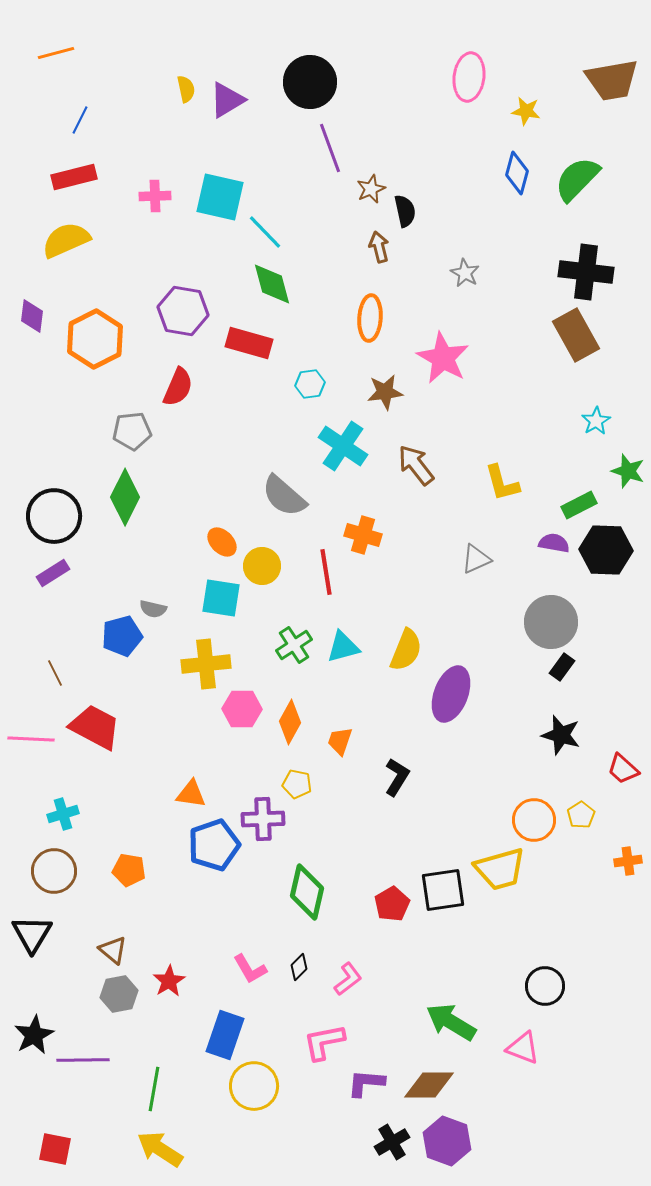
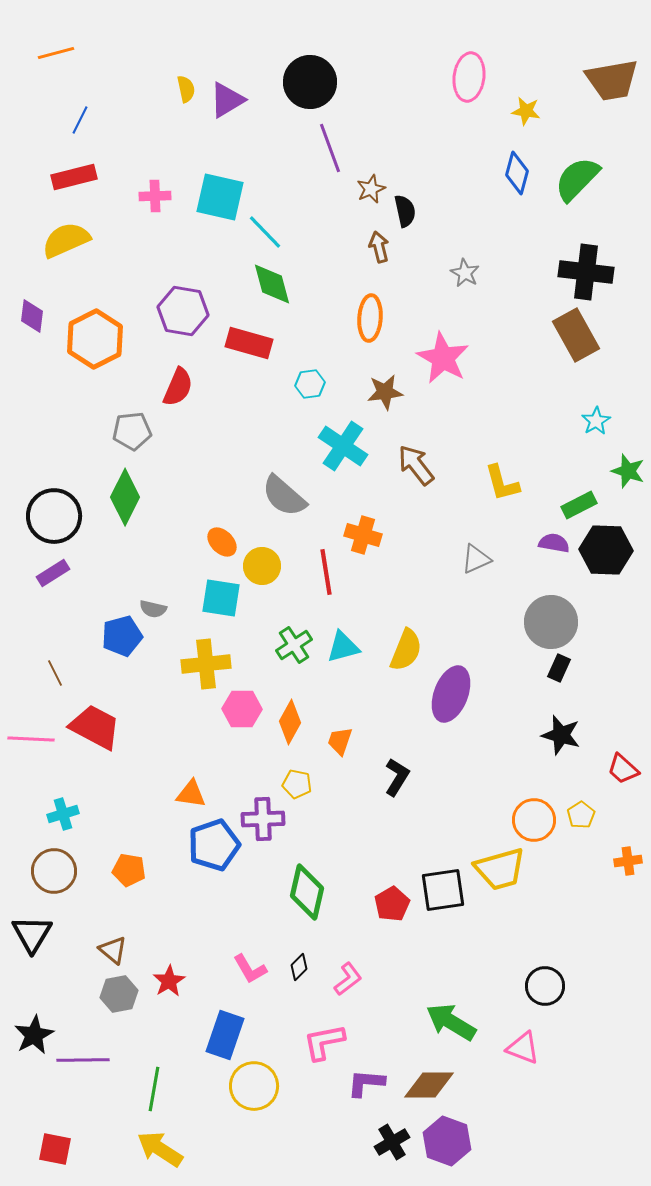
black rectangle at (562, 667): moved 3 px left, 1 px down; rotated 12 degrees counterclockwise
